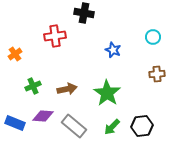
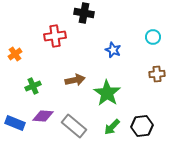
brown arrow: moved 8 px right, 9 px up
